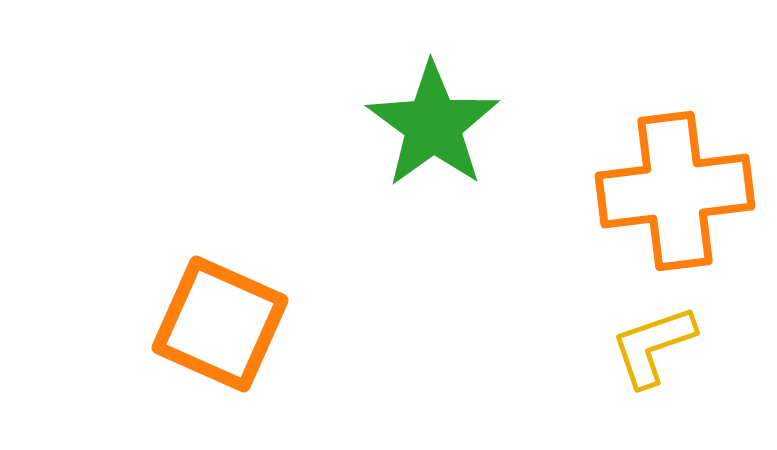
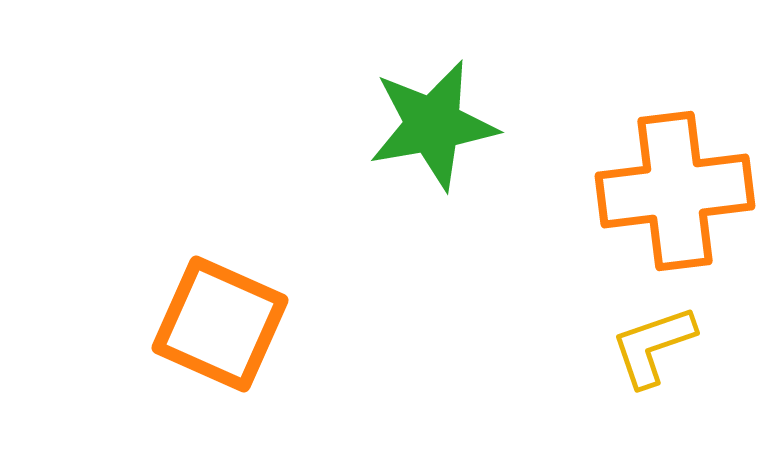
green star: rotated 26 degrees clockwise
